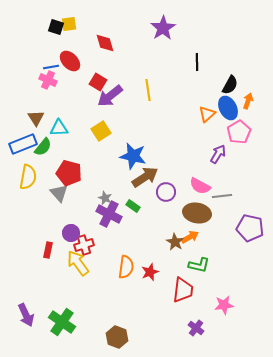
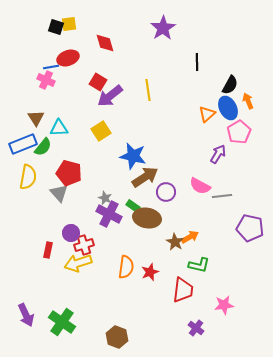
red ellipse at (70, 61): moved 2 px left, 3 px up; rotated 65 degrees counterclockwise
pink cross at (48, 80): moved 2 px left
orange arrow at (248, 101): rotated 42 degrees counterclockwise
brown ellipse at (197, 213): moved 50 px left, 5 px down
yellow arrow at (78, 263): rotated 72 degrees counterclockwise
